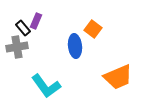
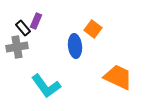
orange trapezoid: rotated 132 degrees counterclockwise
